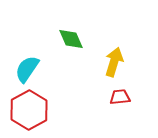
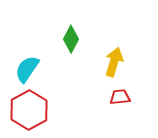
green diamond: rotated 52 degrees clockwise
